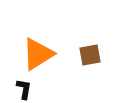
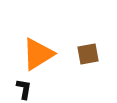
brown square: moved 2 px left, 1 px up
